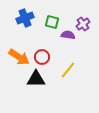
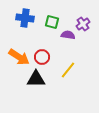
blue cross: rotated 30 degrees clockwise
